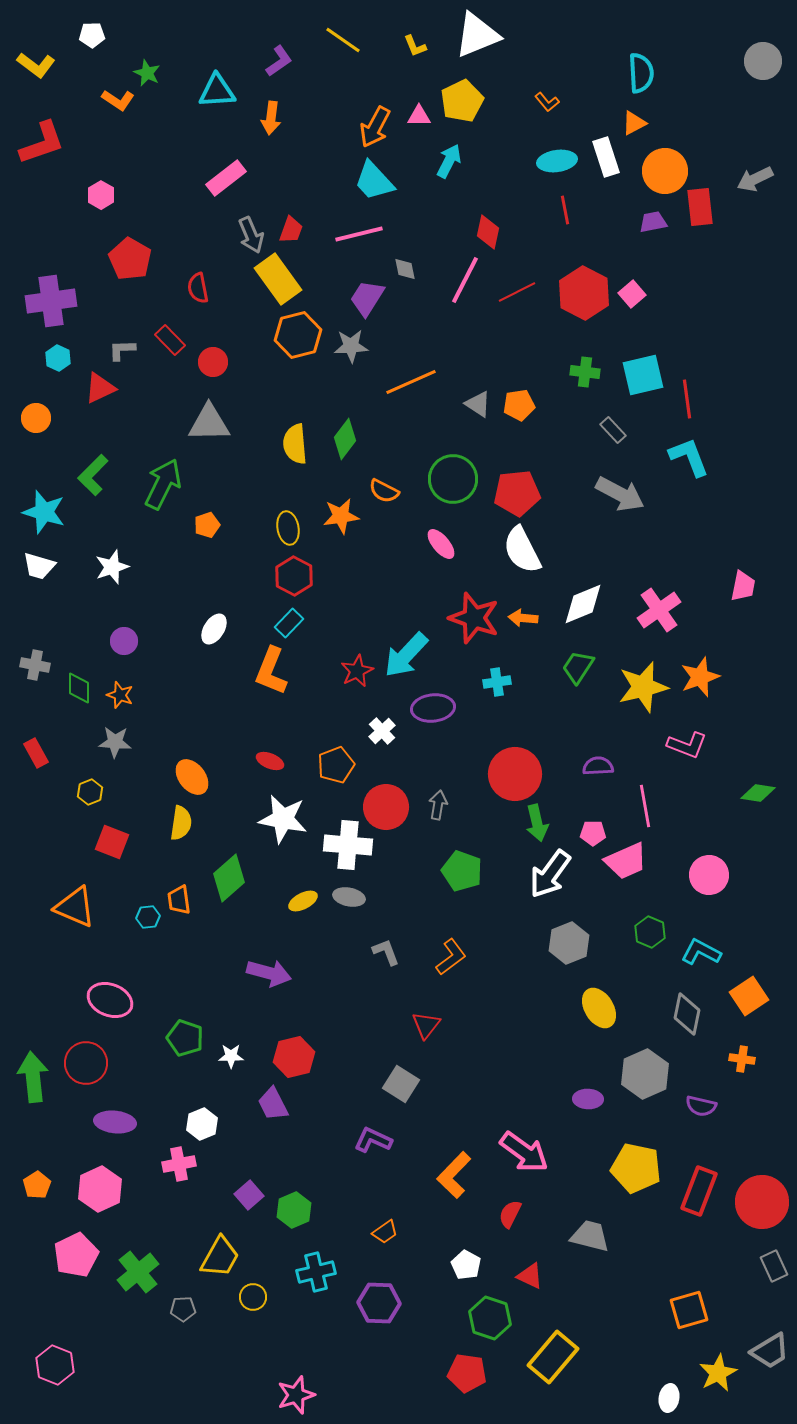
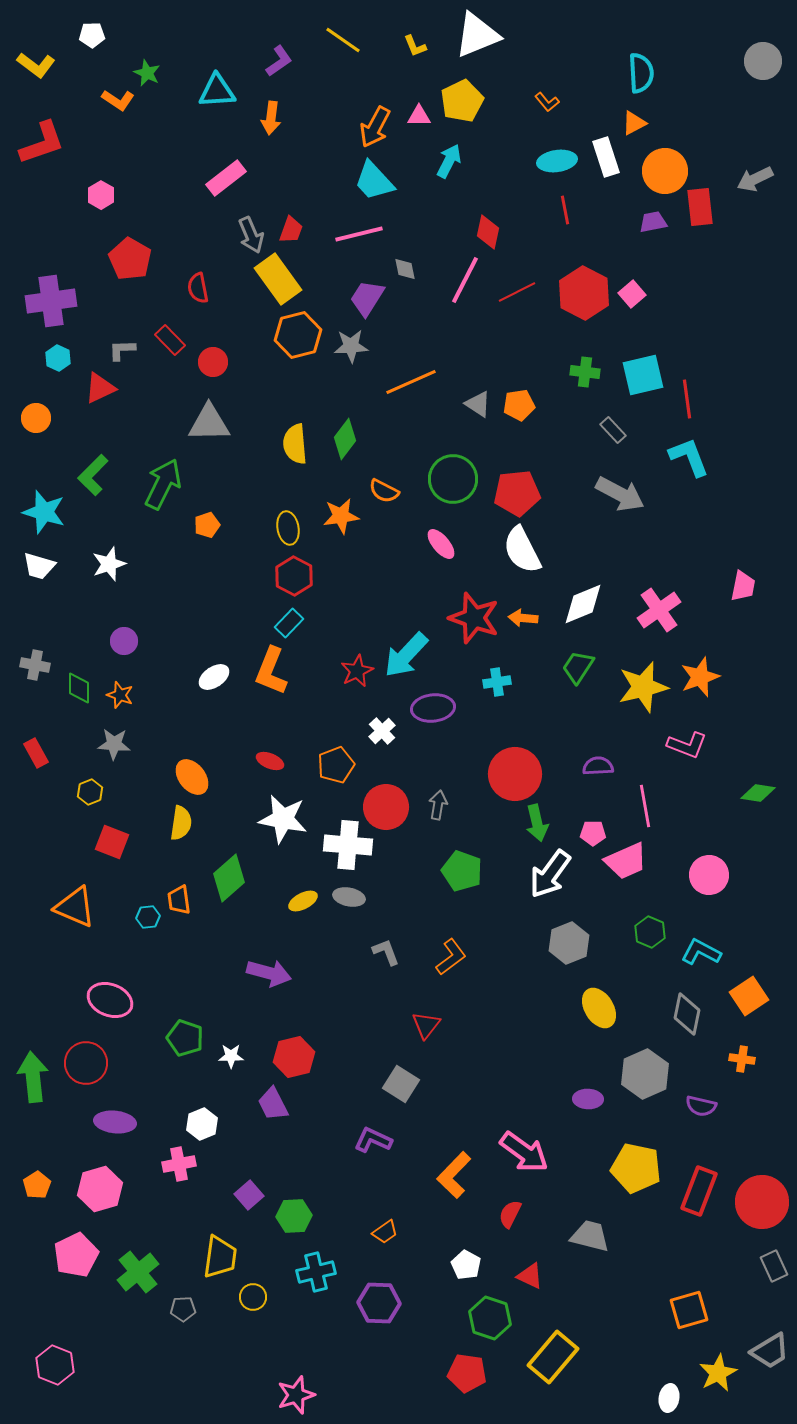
white star at (112, 567): moved 3 px left, 3 px up
white ellipse at (214, 629): moved 48 px down; rotated 24 degrees clockwise
gray star at (115, 742): moved 1 px left, 2 px down
pink hexagon at (100, 1189): rotated 9 degrees clockwise
green hexagon at (294, 1210): moved 6 px down; rotated 20 degrees clockwise
yellow trapezoid at (220, 1257): rotated 21 degrees counterclockwise
